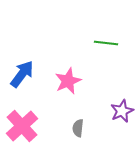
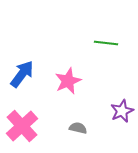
gray semicircle: rotated 96 degrees clockwise
